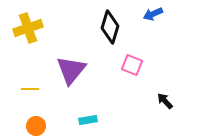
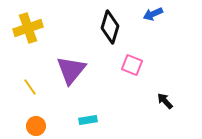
yellow line: moved 2 px up; rotated 54 degrees clockwise
